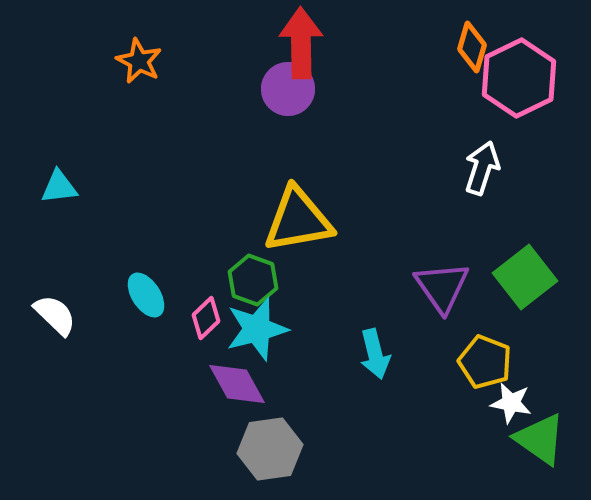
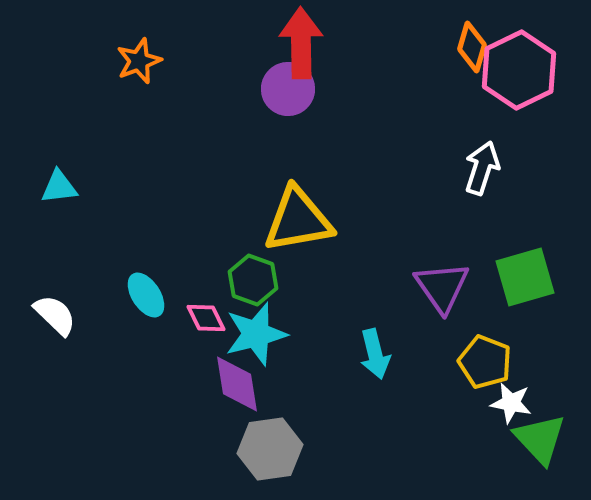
orange star: rotated 24 degrees clockwise
pink hexagon: moved 8 px up
green square: rotated 22 degrees clockwise
pink diamond: rotated 72 degrees counterclockwise
cyan star: moved 1 px left, 5 px down
purple diamond: rotated 20 degrees clockwise
green triangle: rotated 12 degrees clockwise
